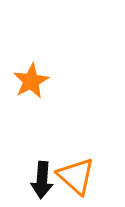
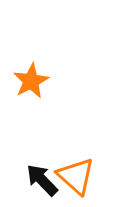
black arrow: rotated 132 degrees clockwise
